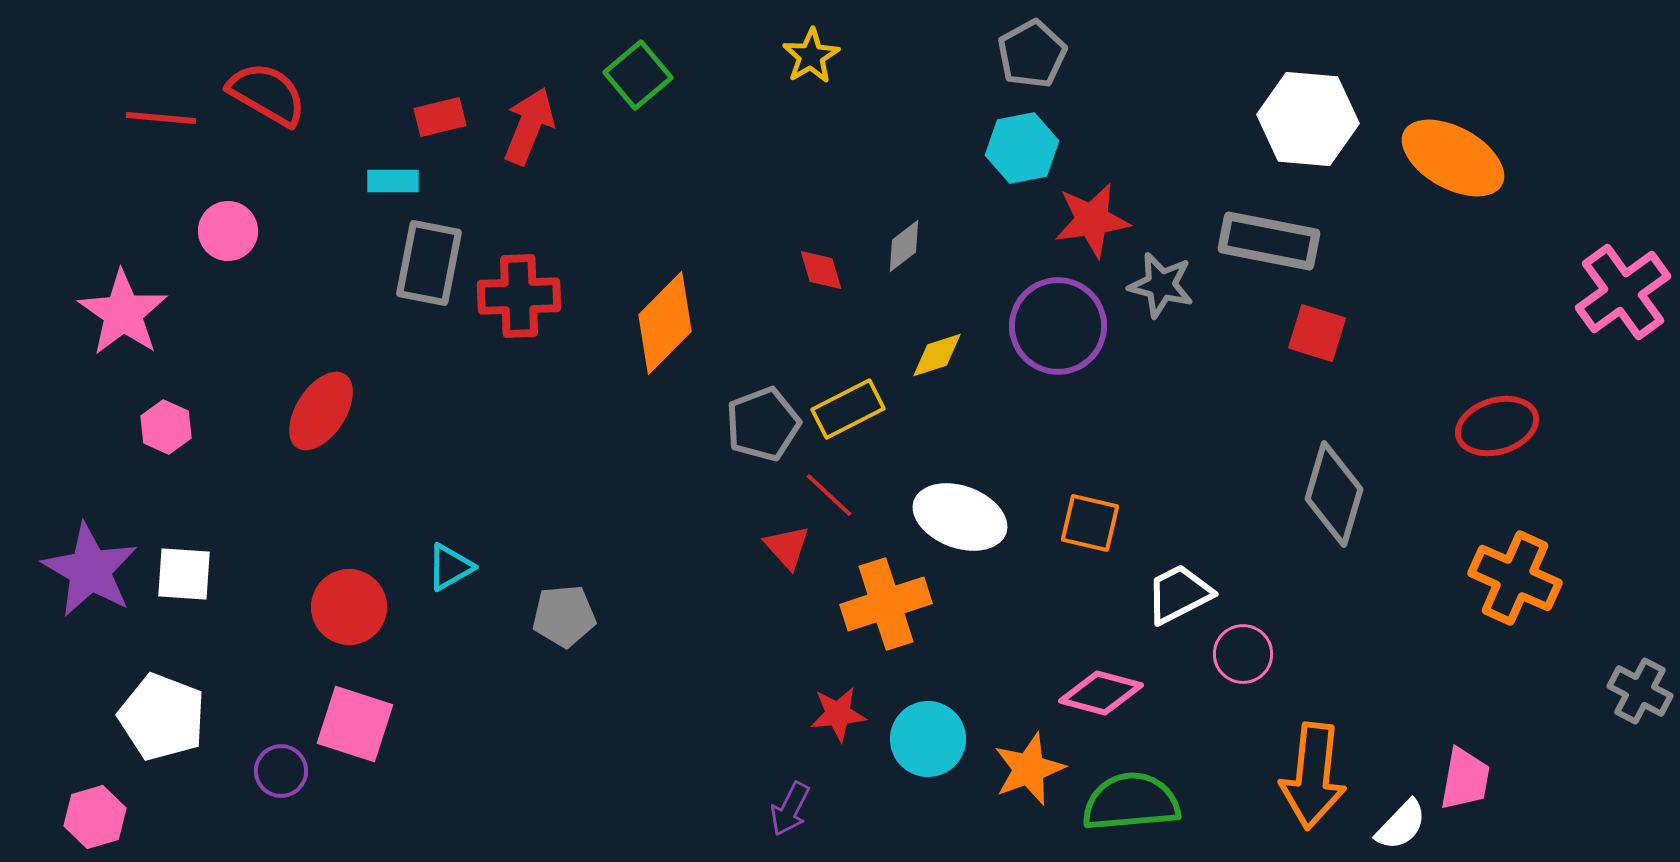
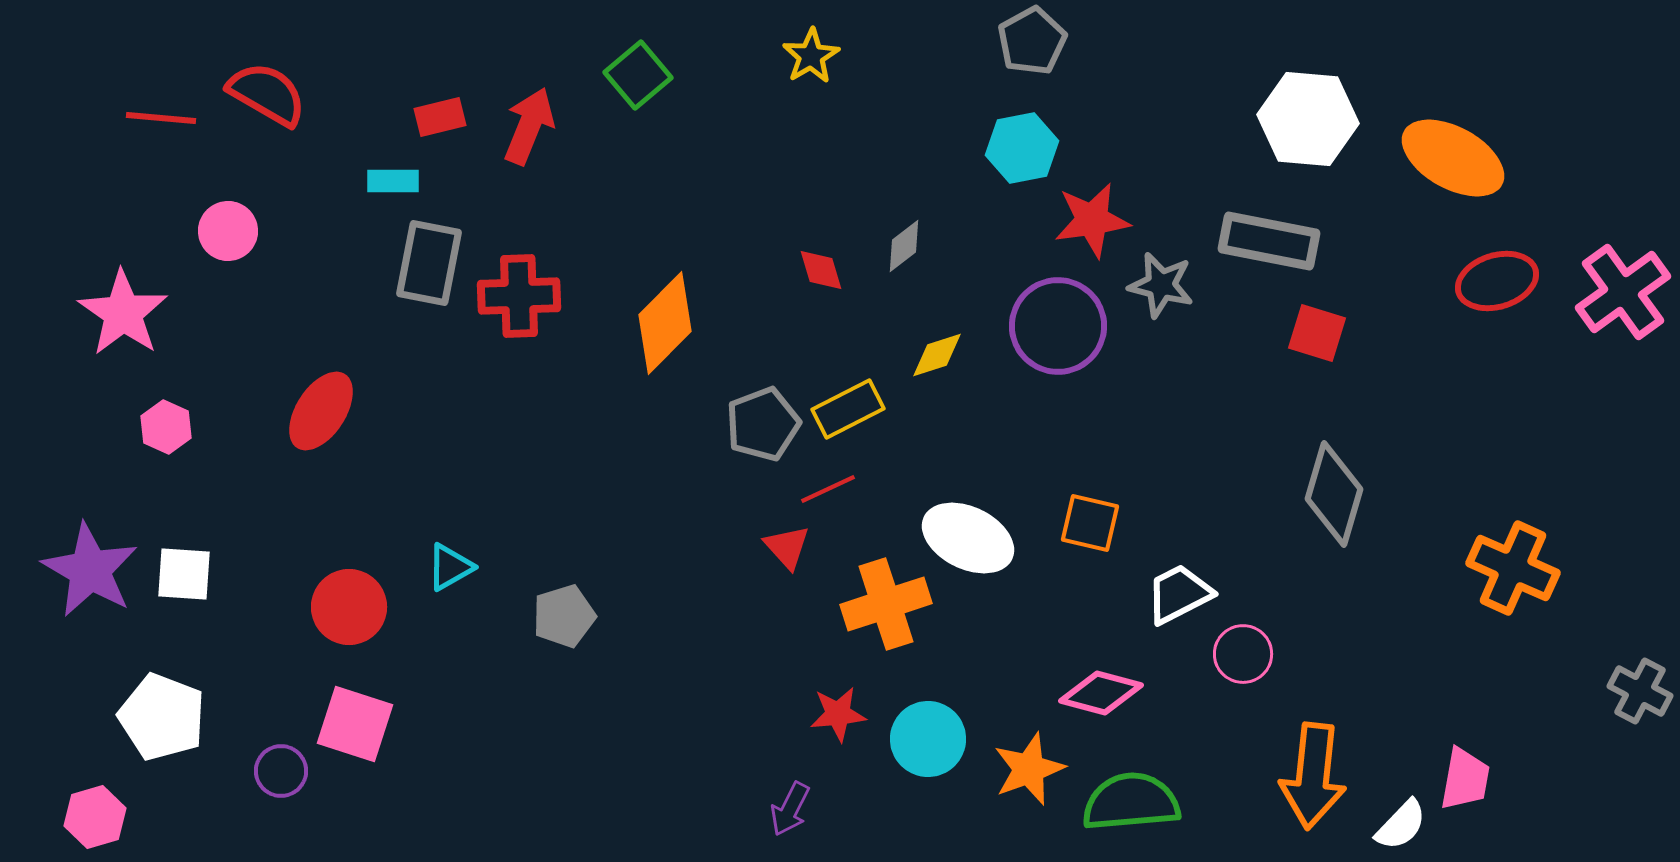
gray pentagon at (1032, 54): moved 13 px up
red ellipse at (1497, 426): moved 145 px up
red line at (829, 495): moved 1 px left, 6 px up; rotated 68 degrees counterclockwise
white ellipse at (960, 517): moved 8 px right, 21 px down; rotated 6 degrees clockwise
orange cross at (1515, 578): moved 2 px left, 10 px up
gray pentagon at (564, 616): rotated 12 degrees counterclockwise
